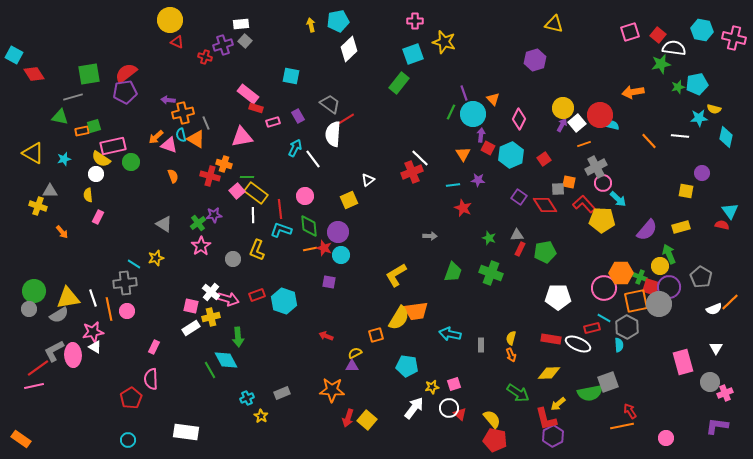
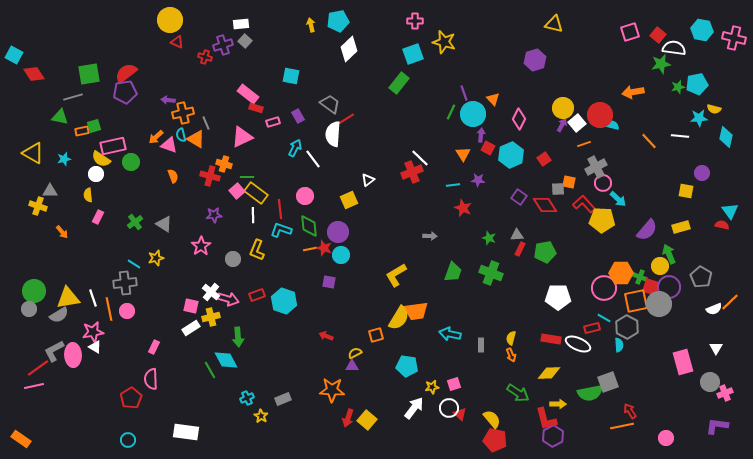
pink triangle at (242, 137): rotated 15 degrees counterclockwise
green cross at (198, 223): moved 63 px left, 1 px up
gray rectangle at (282, 393): moved 1 px right, 6 px down
yellow arrow at (558, 404): rotated 140 degrees counterclockwise
